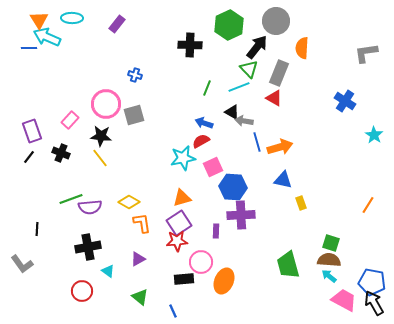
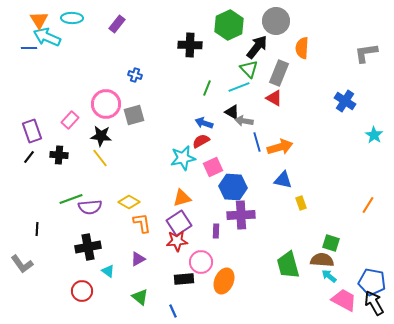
black cross at (61, 153): moved 2 px left, 2 px down; rotated 18 degrees counterclockwise
brown semicircle at (329, 260): moved 7 px left
